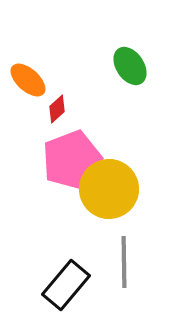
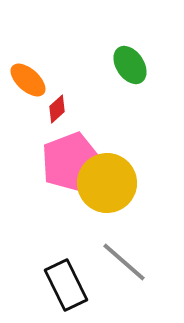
green ellipse: moved 1 px up
pink pentagon: moved 1 px left, 2 px down
yellow circle: moved 2 px left, 6 px up
gray line: rotated 48 degrees counterclockwise
black rectangle: rotated 66 degrees counterclockwise
